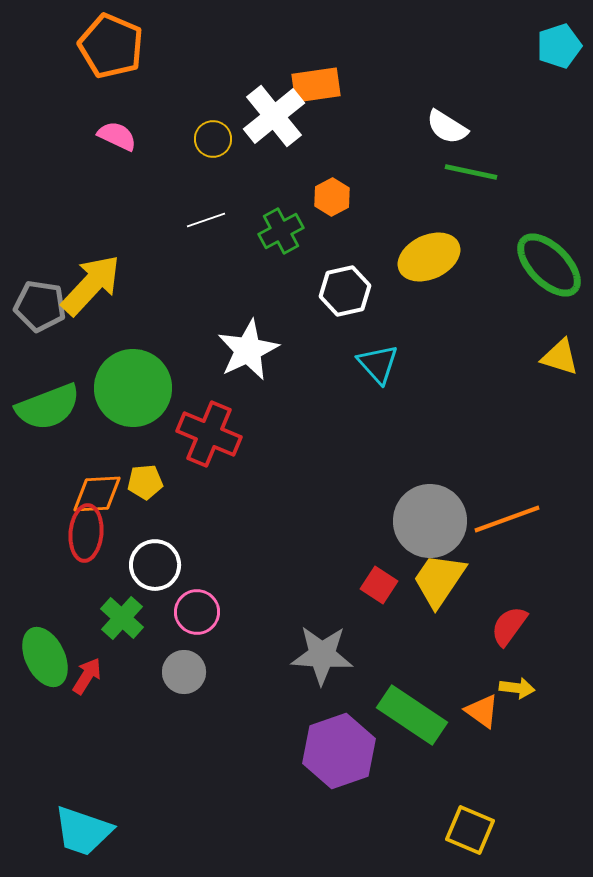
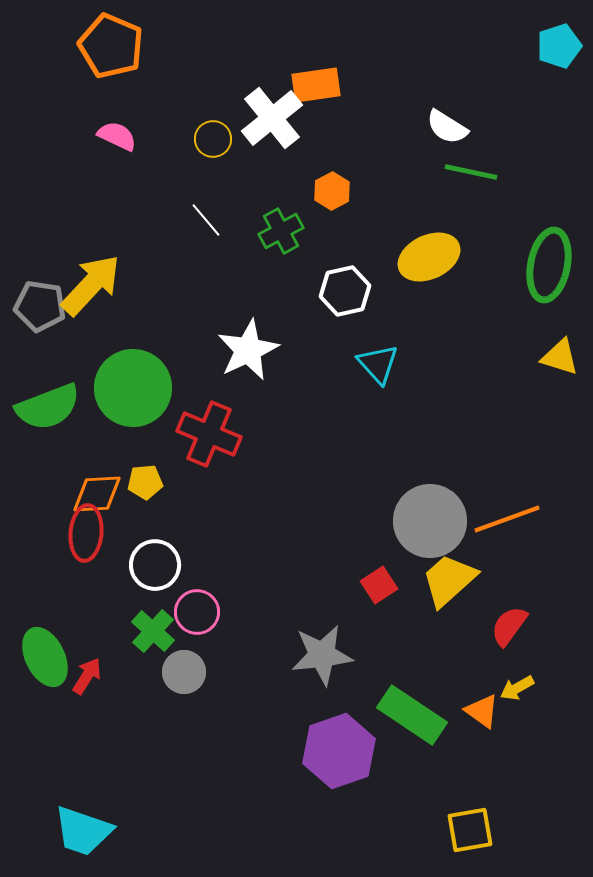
white cross at (274, 116): moved 2 px left, 2 px down
orange hexagon at (332, 197): moved 6 px up
white line at (206, 220): rotated 69 degrees clockwise
green ellipse at (549, 265): rotated 56 degrees clockwise
yellow trapezoid at (439, 580): moved 10 px right; rotated 14 degrees clockwise
red square at (379, 585): rotated 24 degrees clockwise
green cross at (122, 618): moved 31 px right, 13 px down
gray star at (322, 655): rotated 10 degrees counterclockwise
yellow arrow at (517, 688): rotated 144 degrees clockwise
yellow square at (470, 830): rotated 33 degrees counterclockwise
